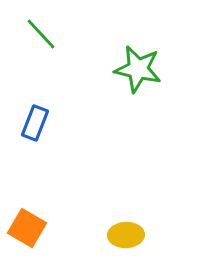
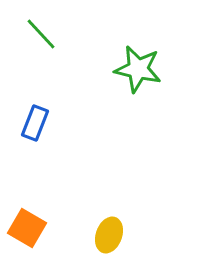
yellow ellipse: moved 17 px left; rotated 68 degrees counterclockwise
